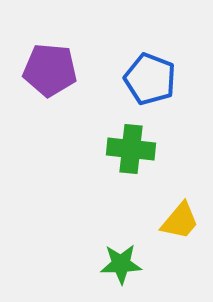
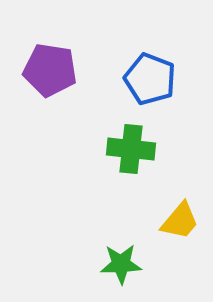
purple pentagon: rotated 4 degrees clockwise
